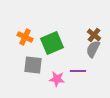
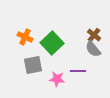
green square: rotated 20 degrees counterclockwise
gray semicircle: rotated 66 degrees counterclockwise
gray square: rotated 18 degrees counterclockwise
